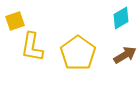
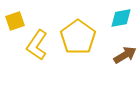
cyan diamond: rotated 20 degrees clockwise
yellow L-shape: moved 5 px right, 2 px up; rotated 24 degrees clockwise
yellow pentagon: moved 16 px up
